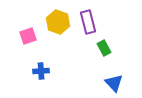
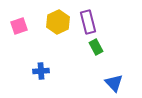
yellow hexagon: rotated 15 degrees clockwise
pink square: moved 9 px left, 10 px up
green rectangle: moved 8 px left, 1 px up
